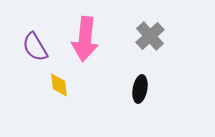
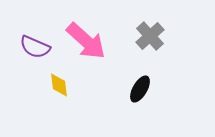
pink arrow: moved 1 px right, 2 px down; rotated 54 degrees counterclockwise
purple semicircle: rotated 36 degrees counterclockwise
black ellipse: rotated 20 degrees clockwise
